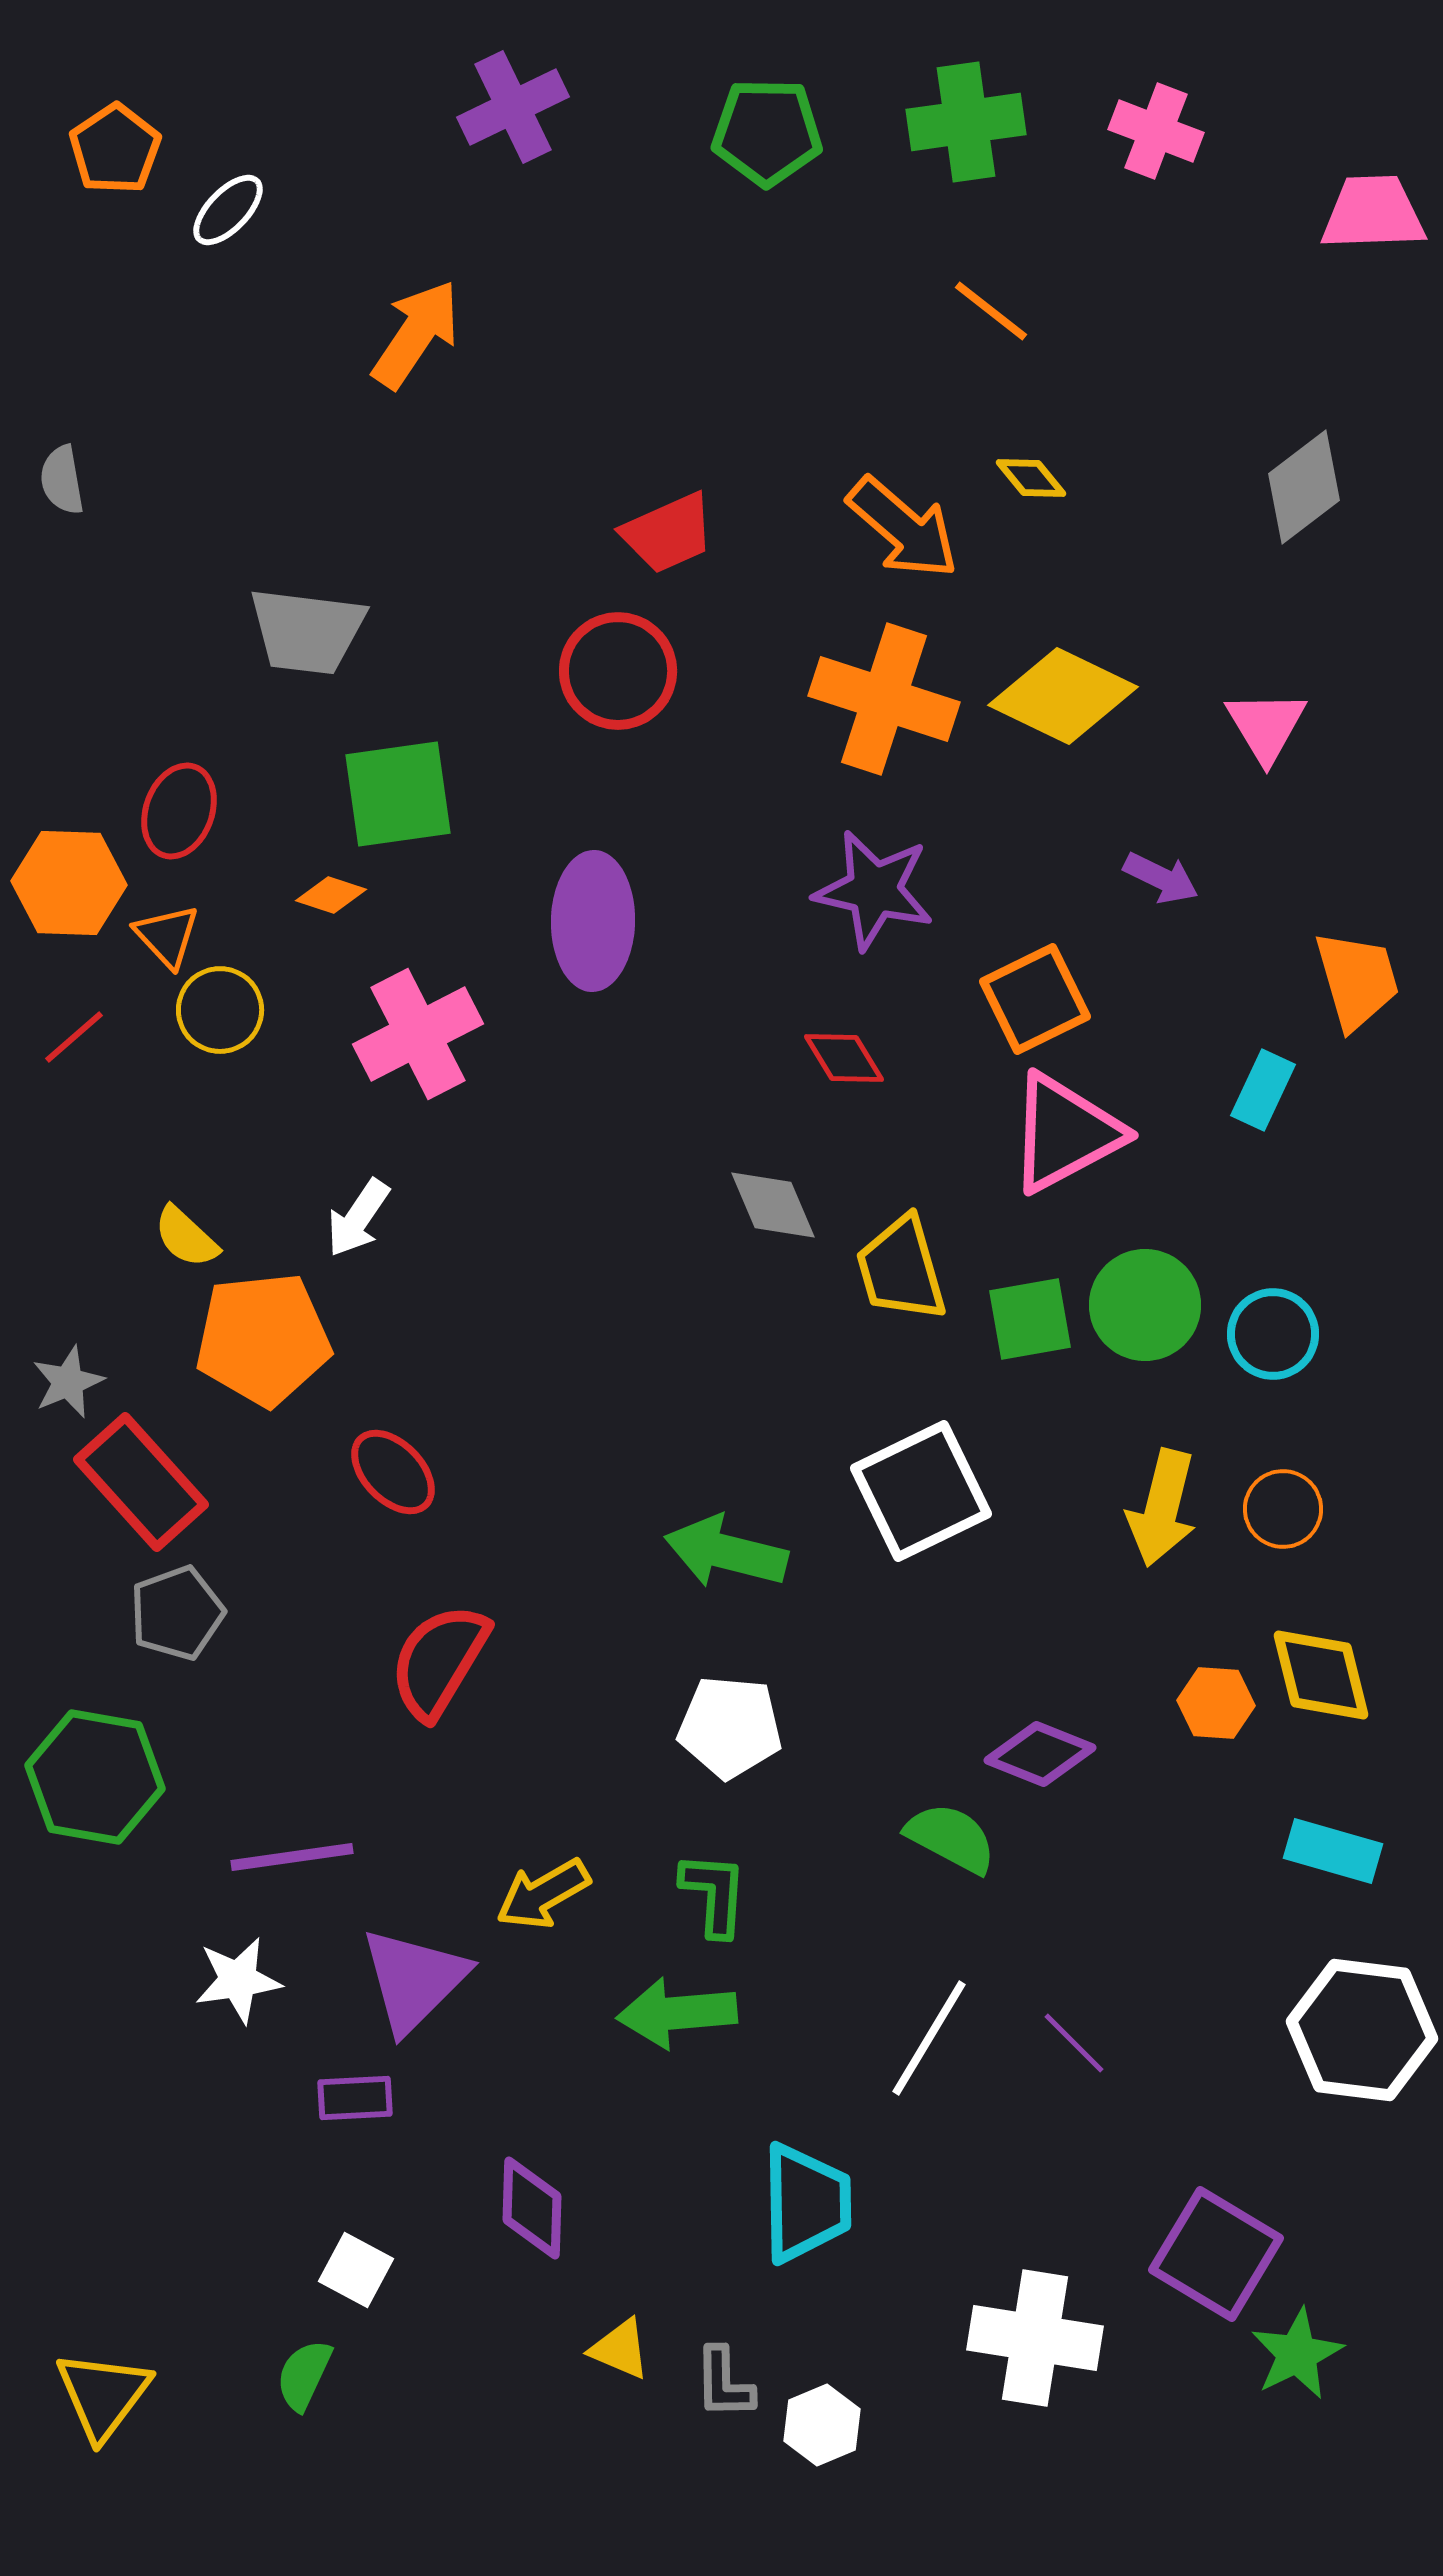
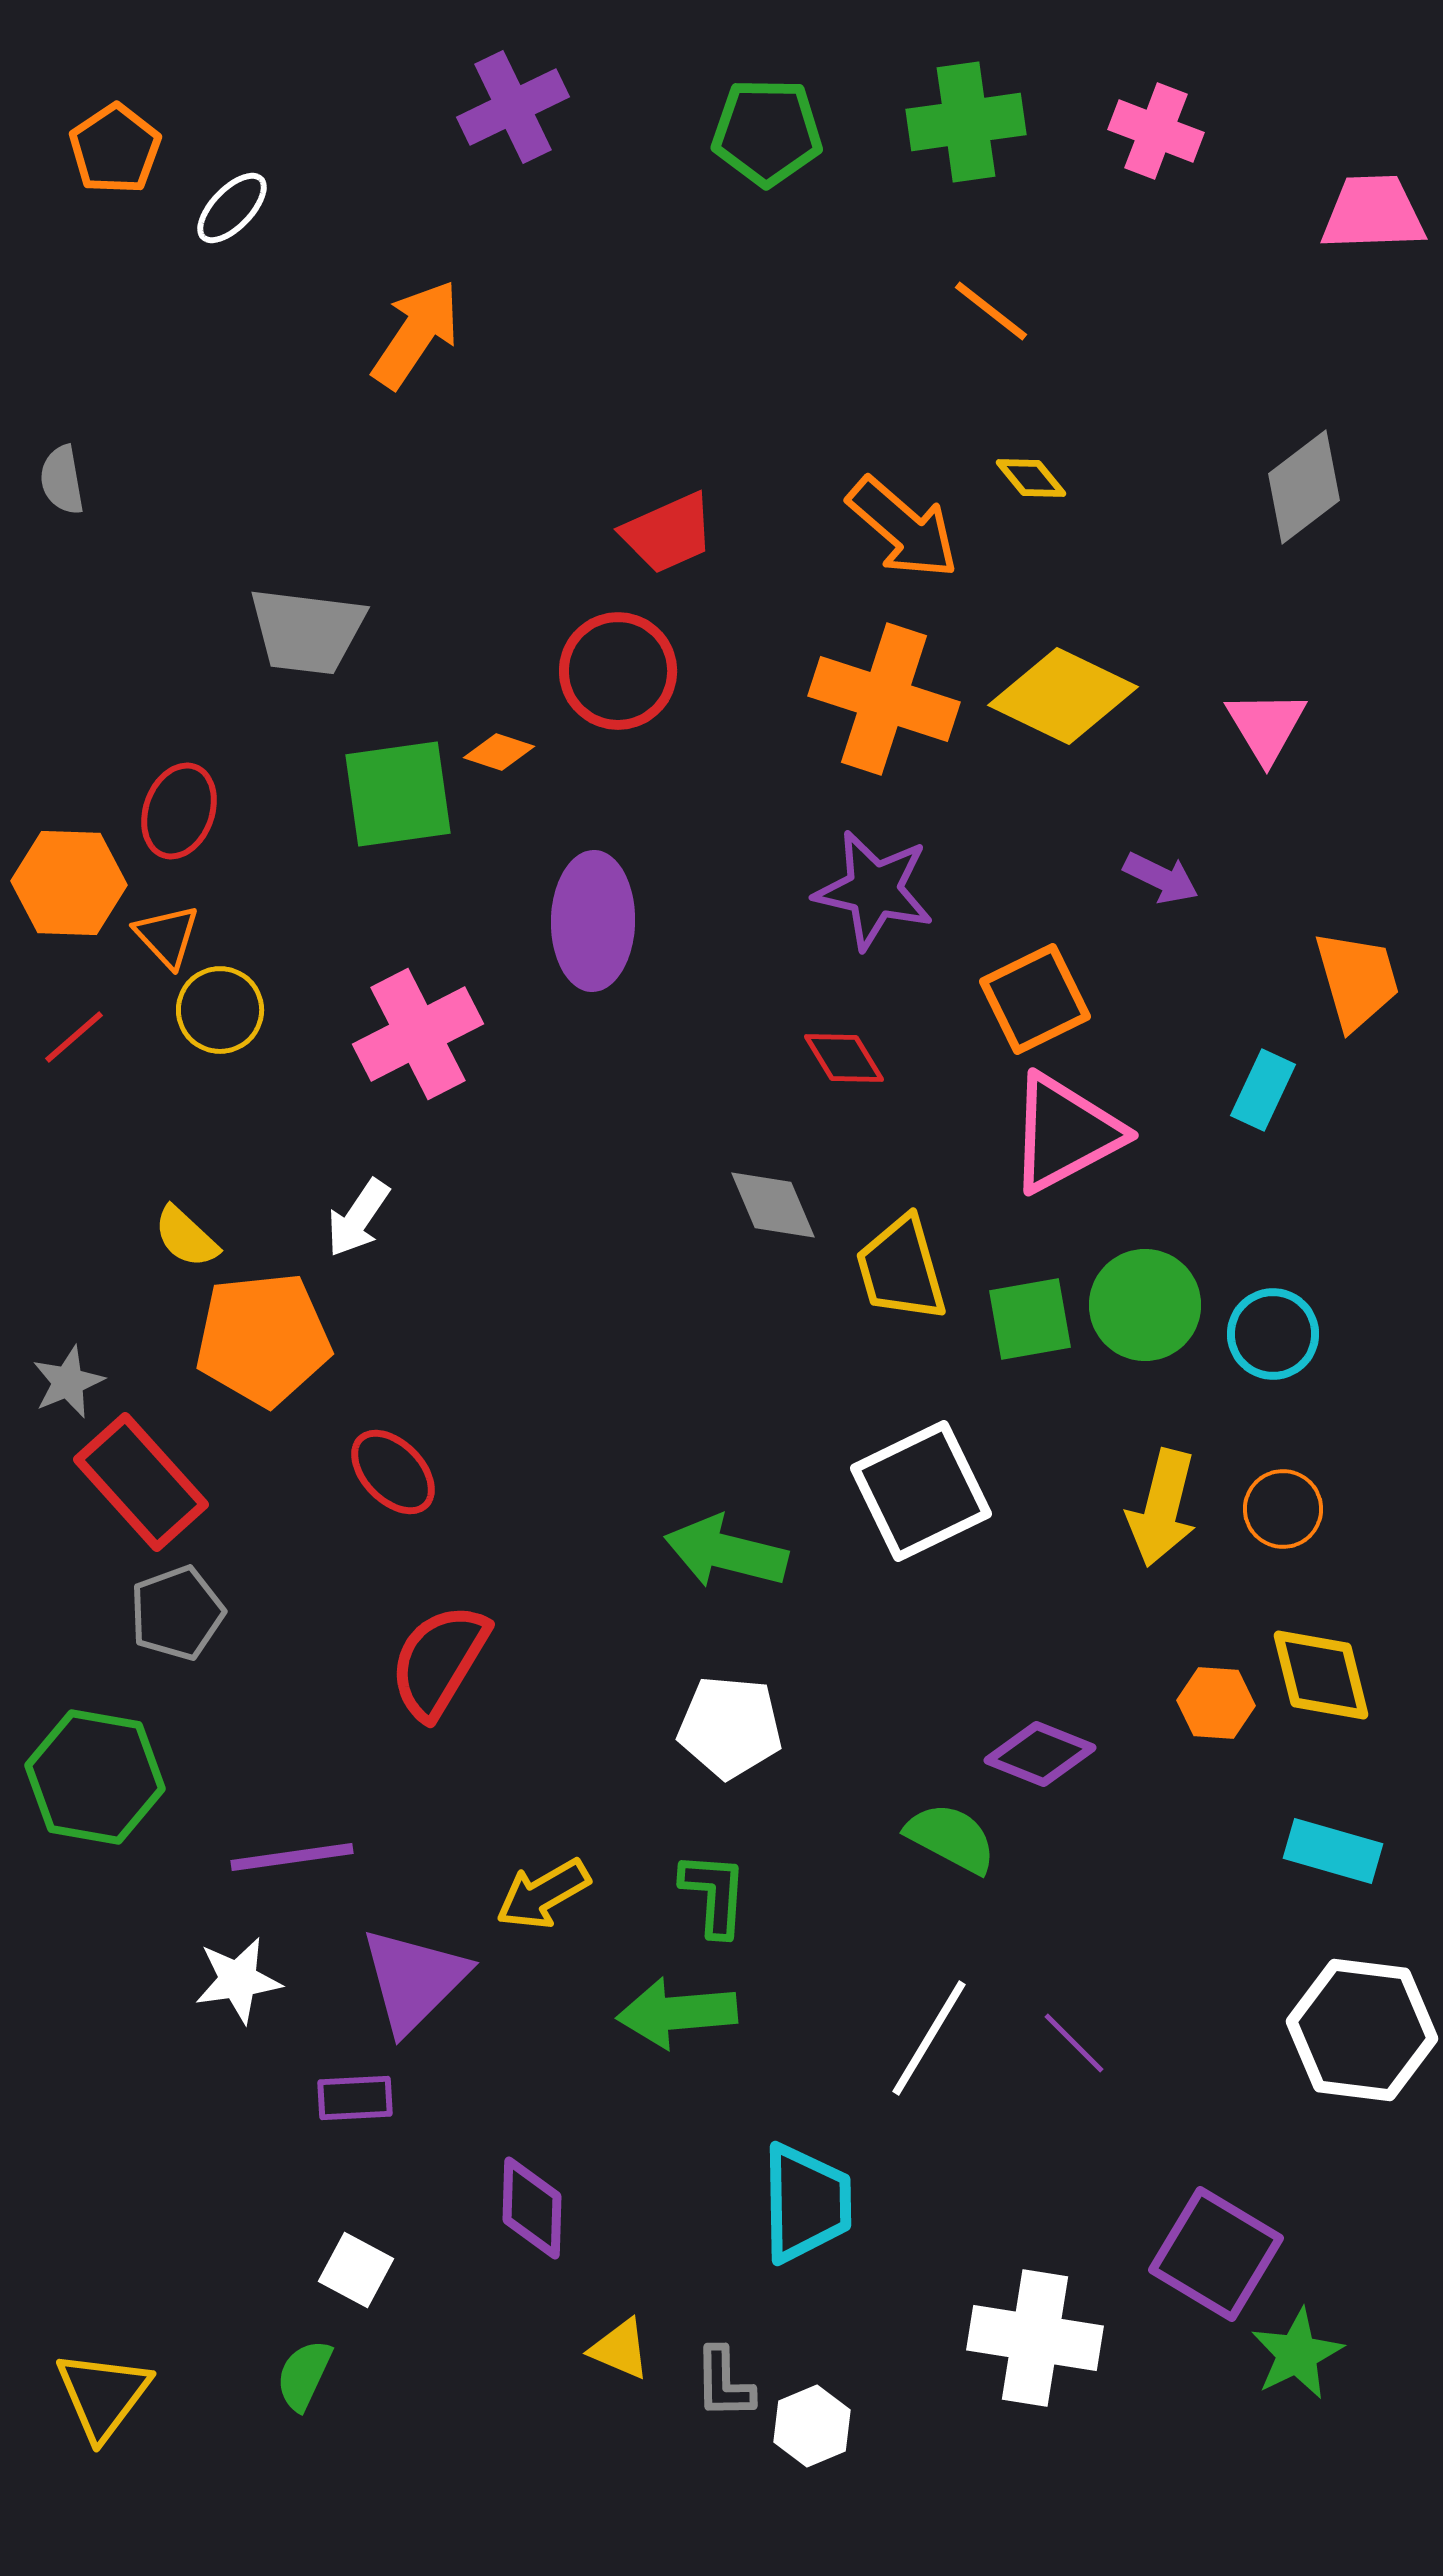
white ellipse at (228, 210): moved 4 px right, 2 px up
orange diamond at (331, 895): moved 168 px right, 143 px up
white hexagon at (822, 2425): moved 10 px left, 1 px down
